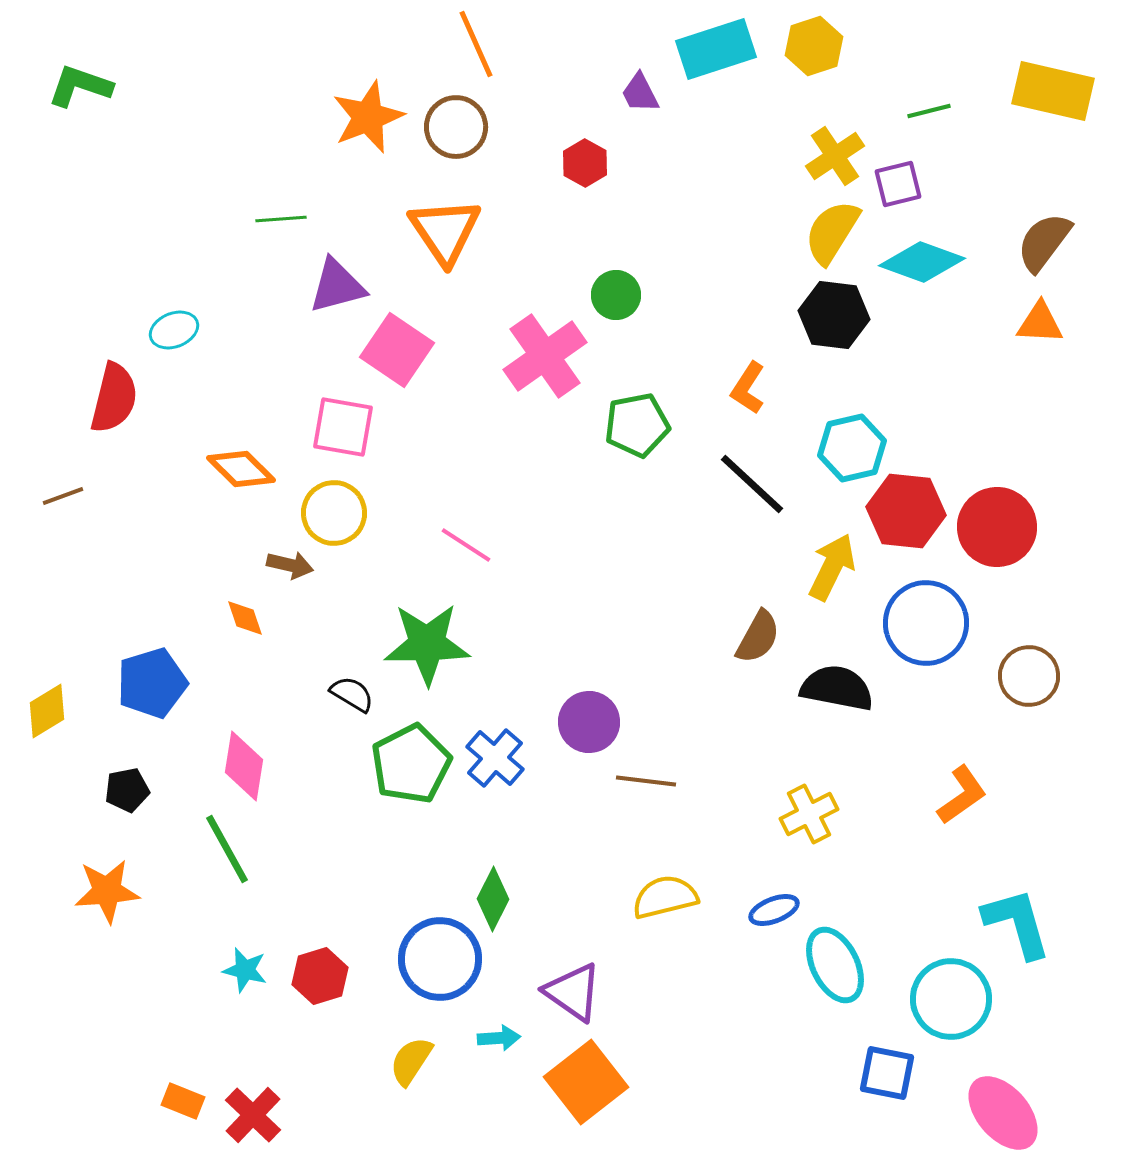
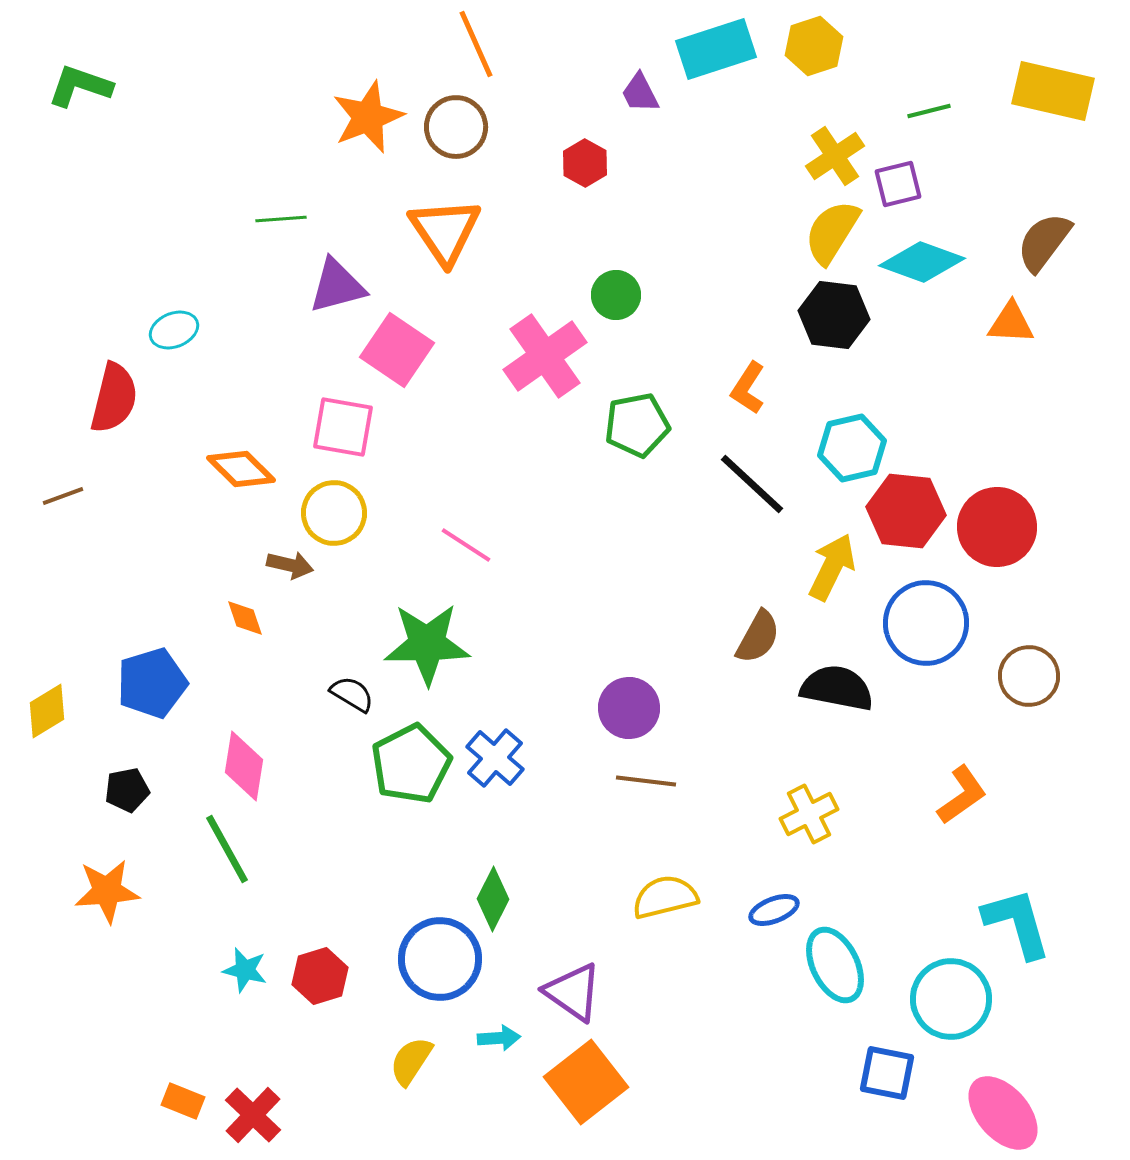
orange triangle at (1040, 323): moved 29 px left
purple circle at (589, 722): moved 40 px right, 14 px up
